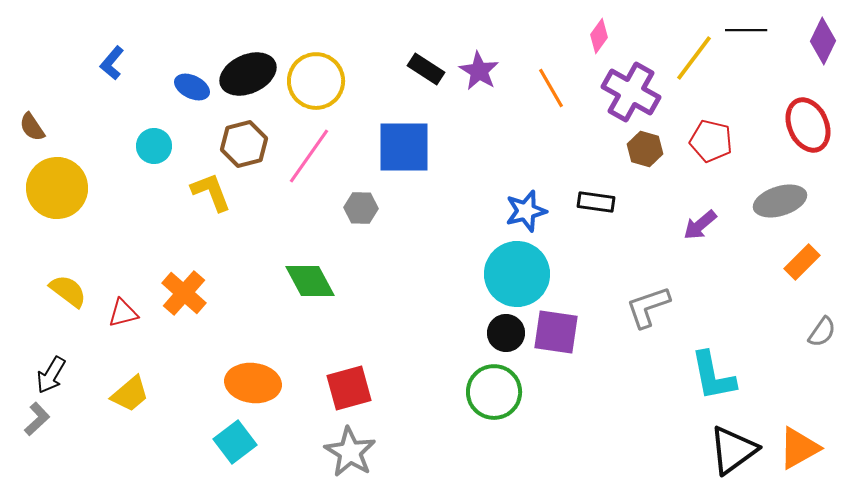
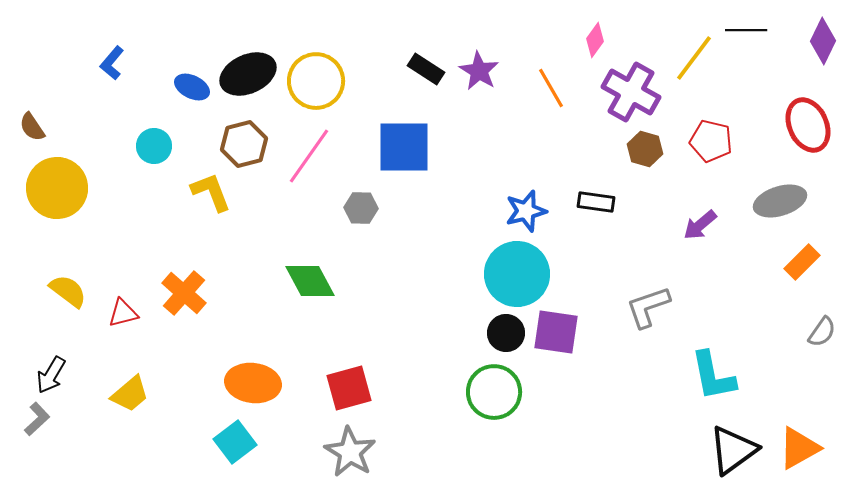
pink diamond at (599, 36): moved 4 px left, 4 px down
